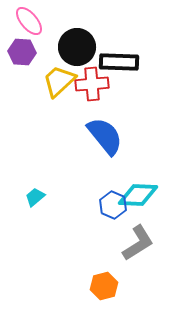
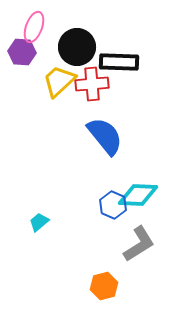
pink ellipse: moved 5 px right, 6 px down; rotated 60 degrees clockwise
cyan trapezoid: moved 4 px right, 25 px down
gray L-shape: moved 1 px right, 1 px down
